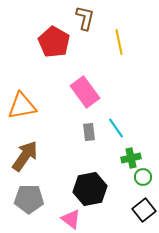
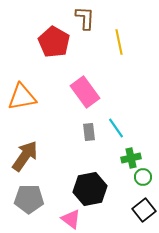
brown L-shape: rotated 10 degrees counterclockwise
orange triangle: moved 9 px up
